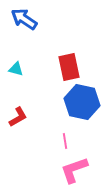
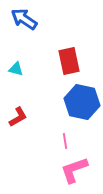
red rectangle: moved 6 px up
